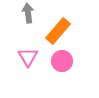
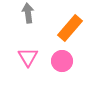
orange rectangle: moved 12 px right, 3 px up
